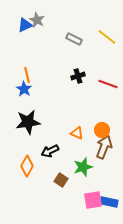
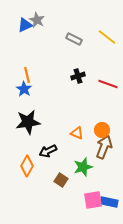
black arrow: moved 2 px left
